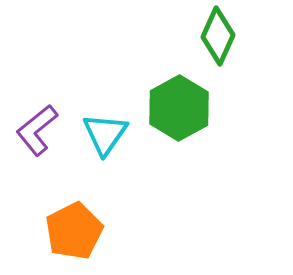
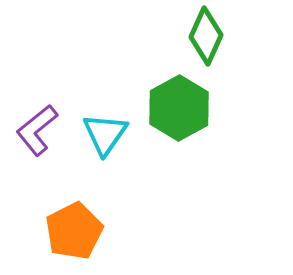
green diamond: moved 12 px left
